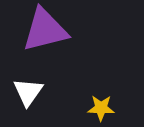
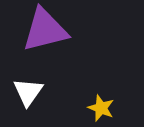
yellow star: rotated 20 degrees clockwise
